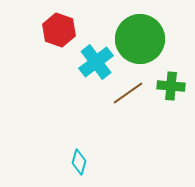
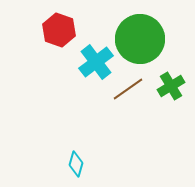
green cross: rotated 36 degrees counterclockwise
brown line: moved 4 px up
cyan diamond: moved 3 px left, 2 px down
